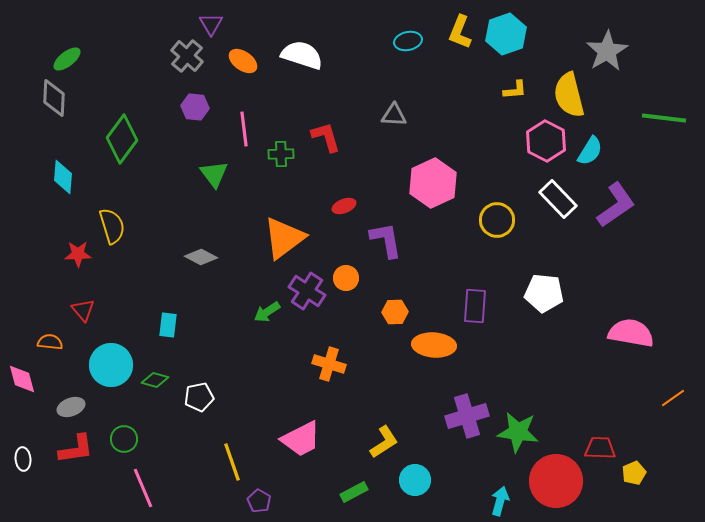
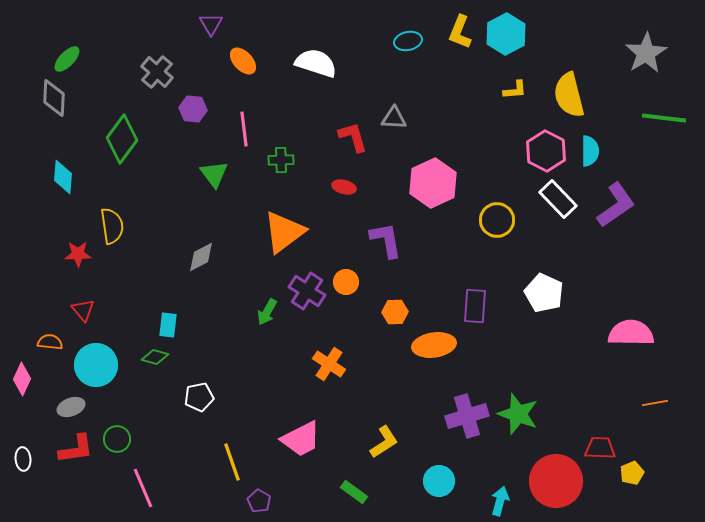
cyan hexagon at (506, 34): rotated 9 degrees counterclockwise
gray star at (607, 51): moved 39 px right, 2 px down
white semicircle at (302, 55): moved 14 px right, 8 px down
gray cross at (187, 56): moved 30 px left, 16 px down
green ellipse at (67, 59): rotated 8 degrees counterclockwise
orange ellipse at (243, 61): rotated 12 degrees clockwise
purple hexagon at (195, 107): moved 2 px left, 2 px down
gray triangle at (394, 115): moved 3 px down
red L-shape at (326, 137): moved 27 px right
pink hexagon at (546, 141): moved 10 px down
cyan semicircle at (590, 151): rotated 32 degrees counterclockwise
green cross at (281, 154): moved 6 px down
red ellipse at (344, 206): moved 19 px up; rotated 35 degrees clockwise
yellow semicircle at (112, 226): rotated 9 degrees clockwise
orange triangle at (284, 238): moved 6 px up
gray diamond at (201, 257): rotated 56 degrees counterclockwise
orange circle at (346, 278): moved 4 px down
white pentagon at (544, 293): rotated 18 degrees clockwise
green arrow at (267, 312): rotated 28 degrees counterclockwise
pink semicircle at (631, 333): rotated 9 degrees counterclockwise
orange ellipse at (434, 345): rotated 12 degrees counterclockwise
orange cross at (329, 364): rotated 16 degrees clockwise
cyan circle at (111, 365): moved 15 px left
pink diamond at (22, 379): rotated 40 degrees clockwise
green diamond at (155, 380): moved 23 px up
orange line at (673, 398): moved 18 px left, 5 px down; rotated 25 degrees clockwise
green star at (518, 432): moved 18 px up; rotated 12 degrees clockwise
green circle at (124, 439): moved 7 px left
yellow pentagon at (634, 473): moved 2 px left
cyan circle at (415, 480): moved 24 px right, 1 px down
green rectangle at (354, 492): rotated 64 degrees clockwise
